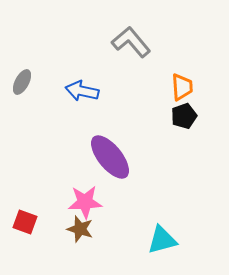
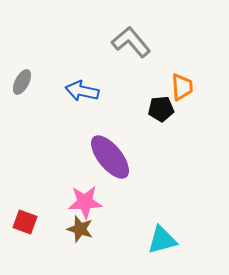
black pentagon: moved 23 px left, 7 px up; rotated 15 degrees clockwise
